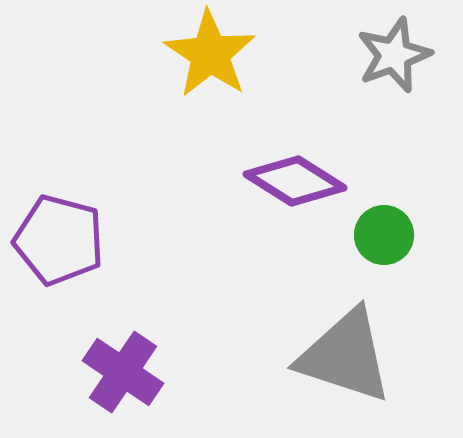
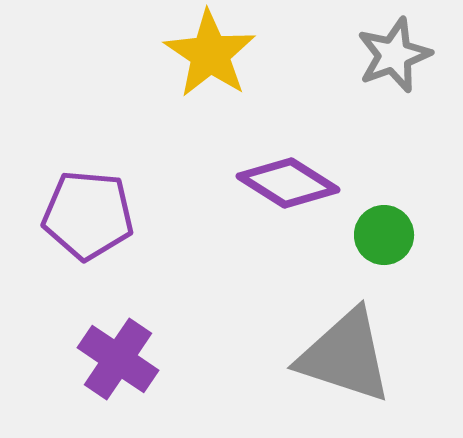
purple diamond: moved 7 px left, 2 px down
purple pentagon: moved 29 px right, 25 px up; rotated 10 degrees counterclockwise
purple cross: moved 5 px left, 13 px up
